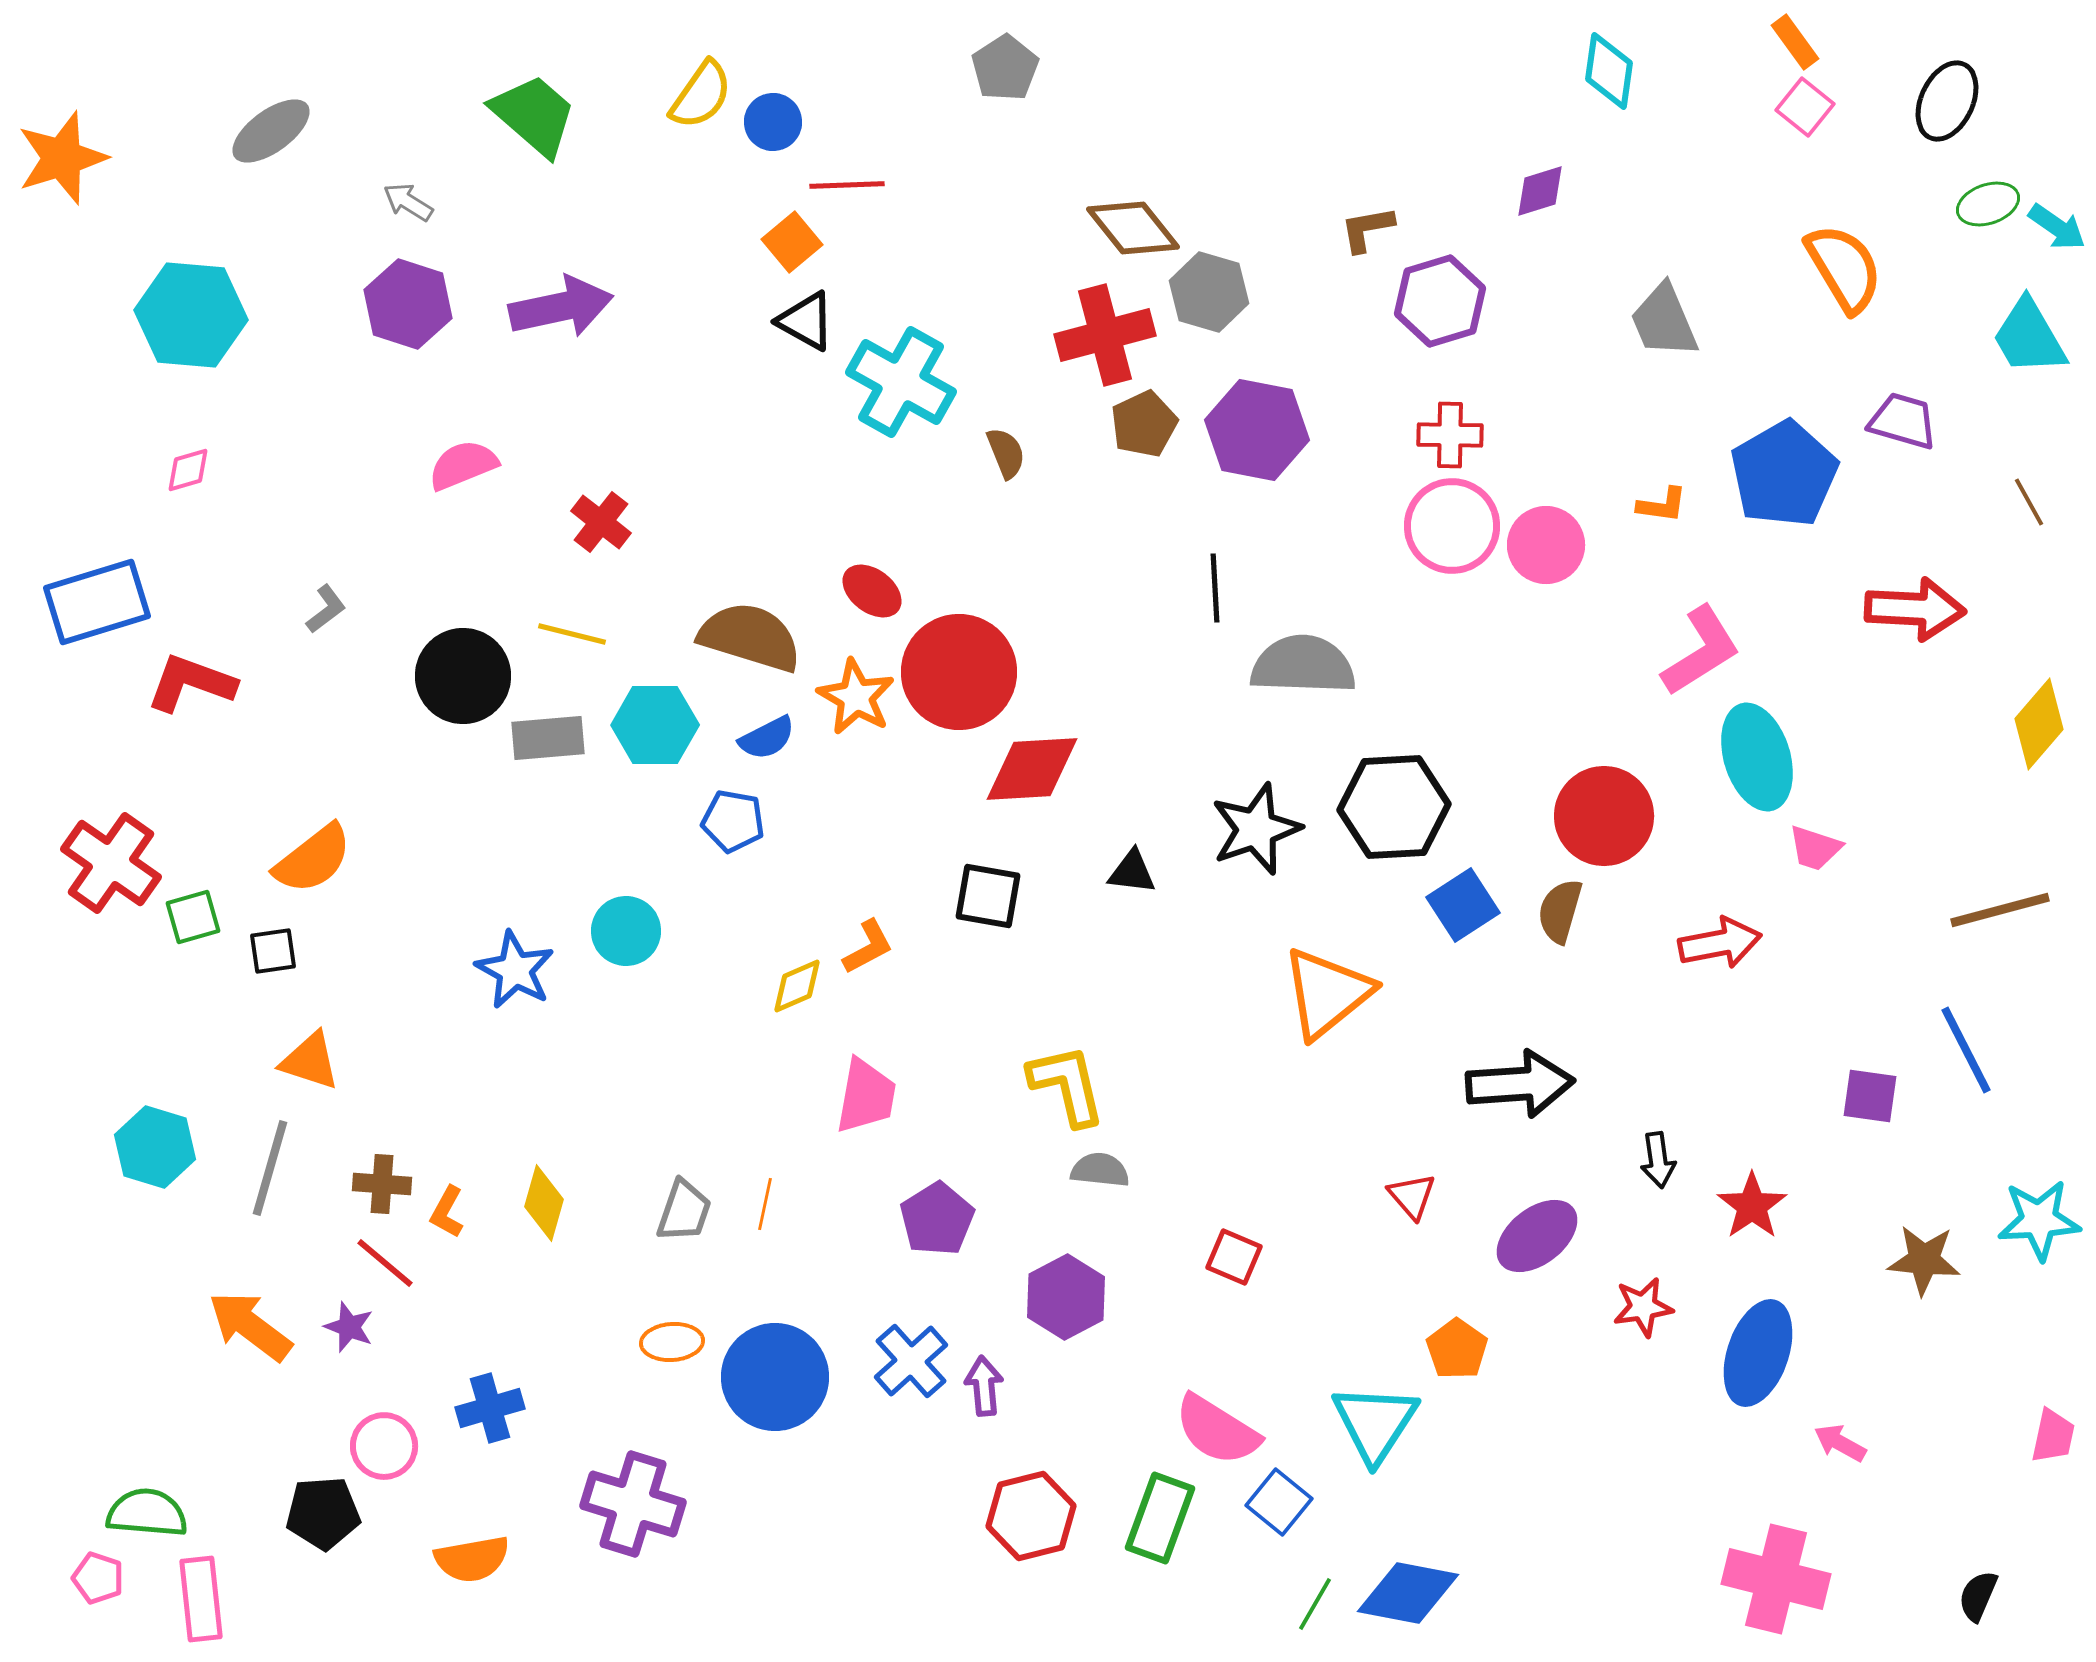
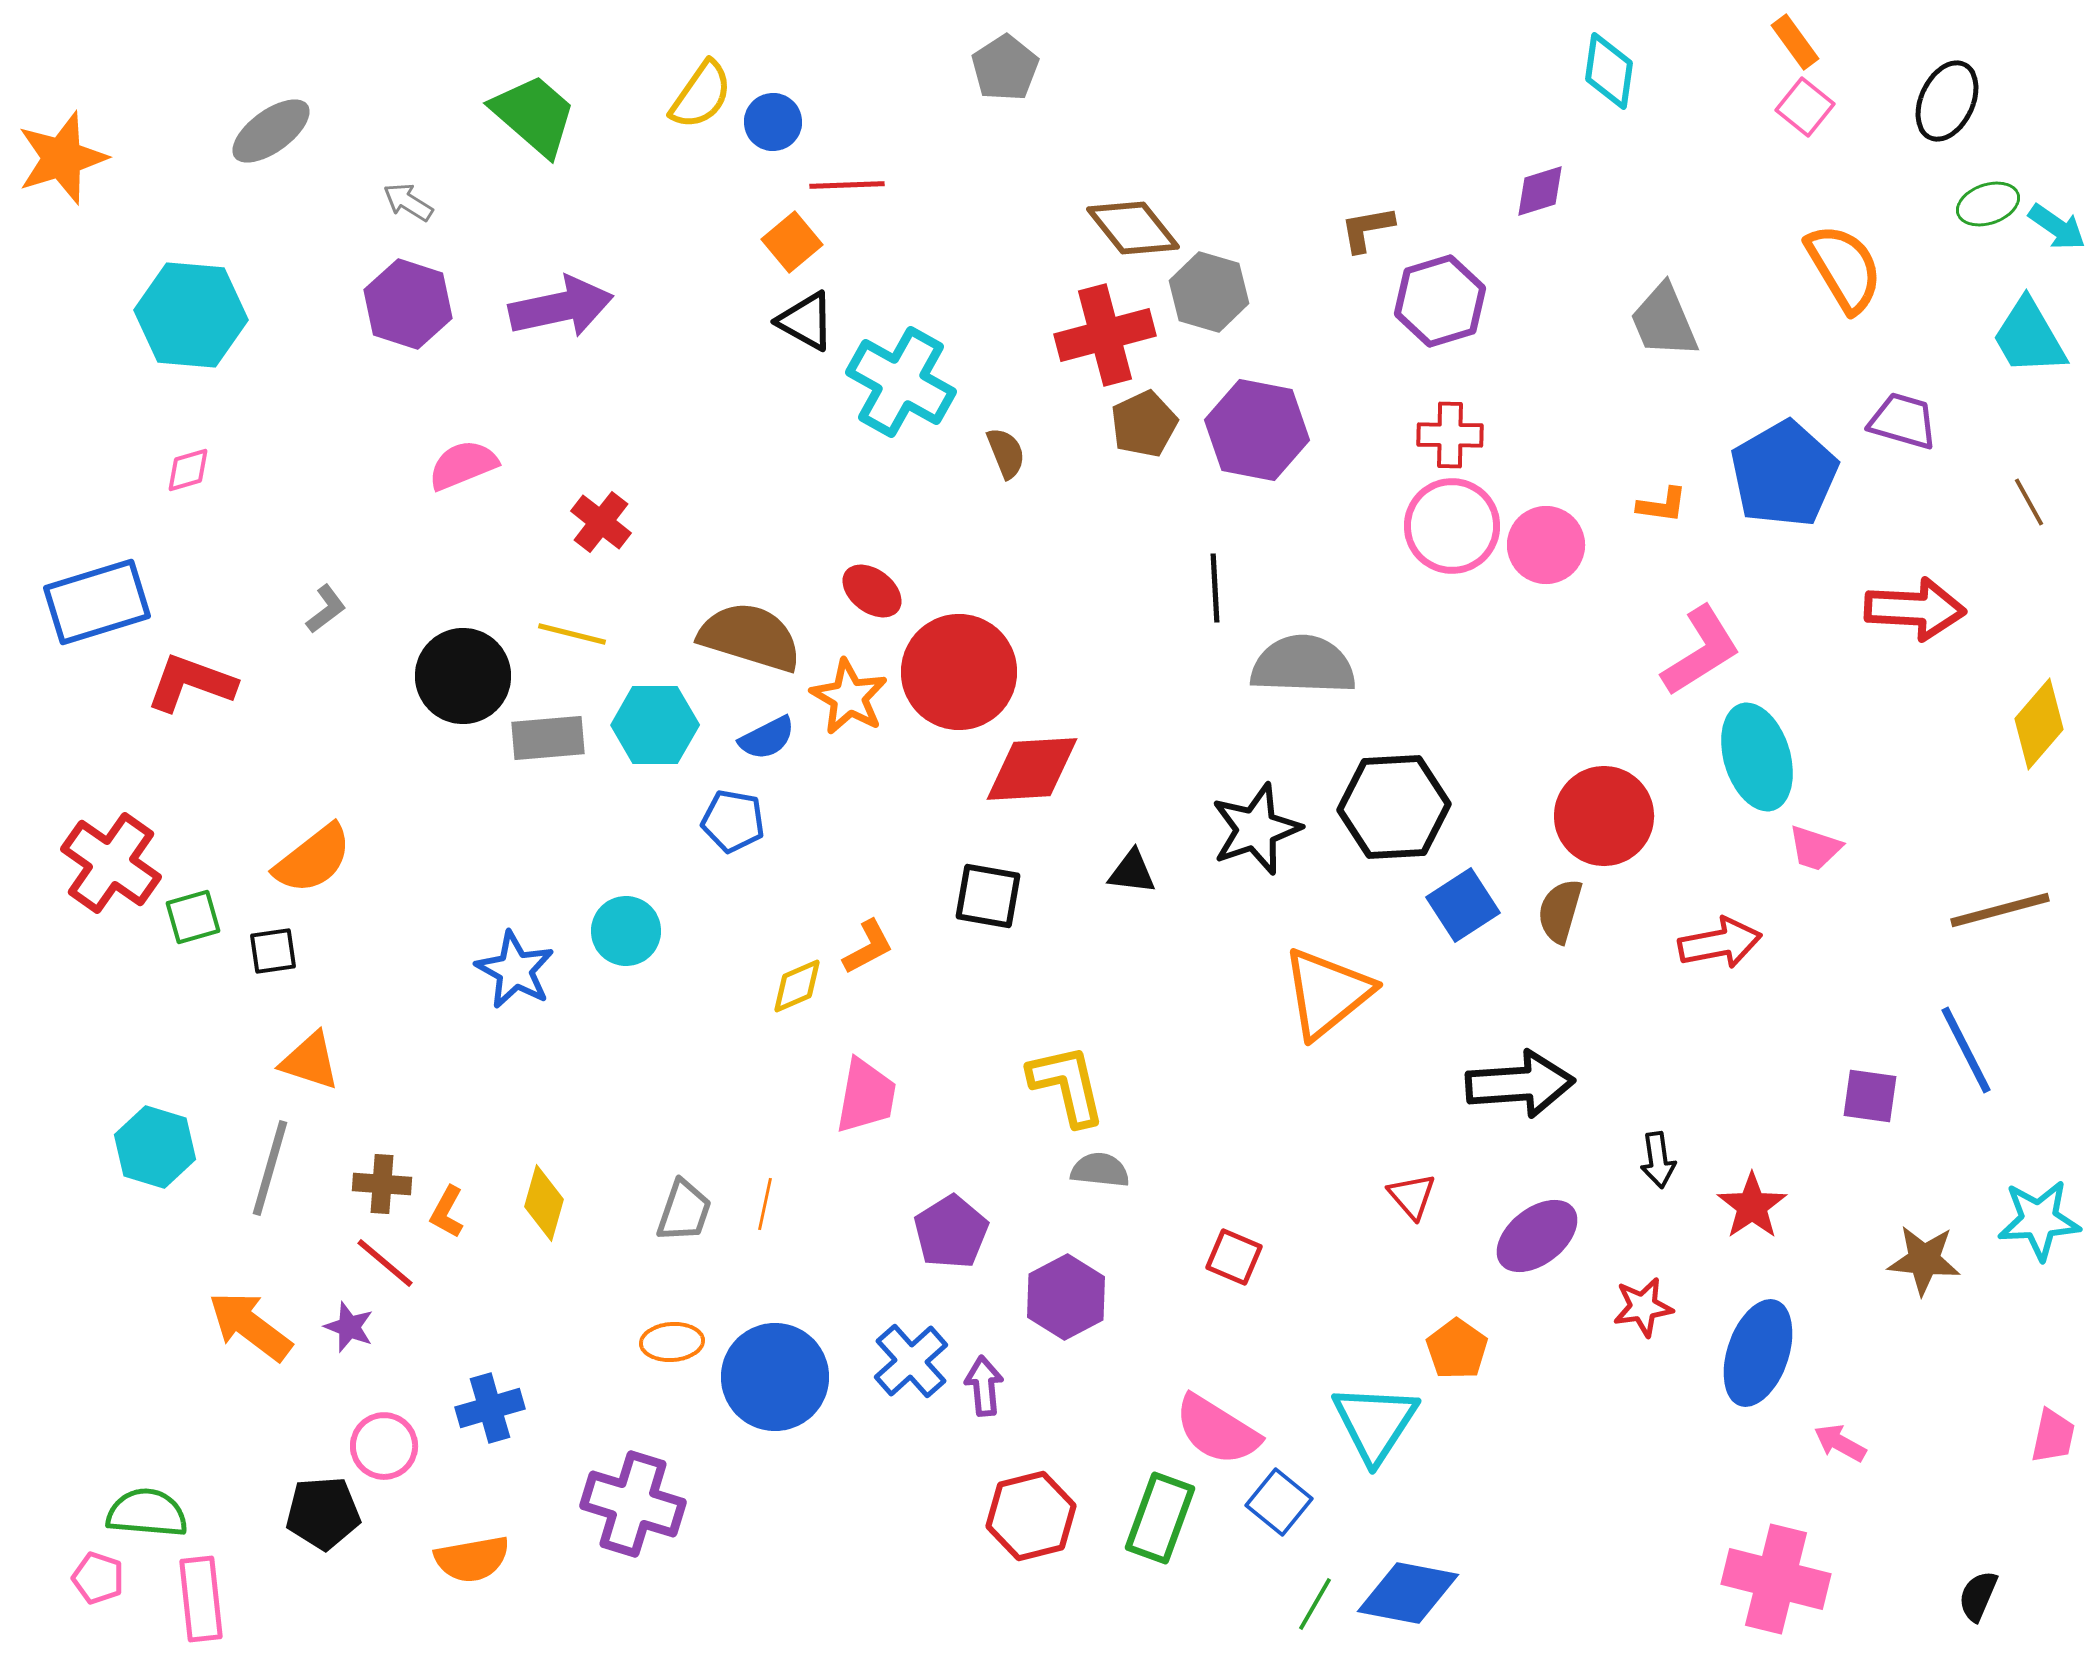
orange star at (856, 697): moved 7 px left
purple pentagon at (937, 1219): moved 14 px right, 13 px down
